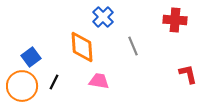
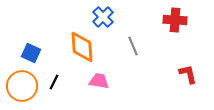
blue square: moved 4 px up; rotated 30 degrees counterclockwise
